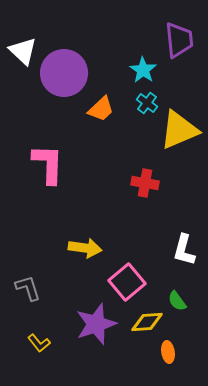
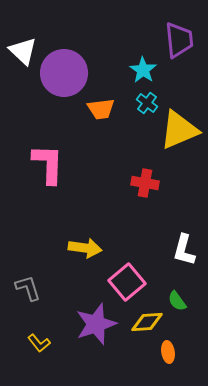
orange trapezoid: rotated 36 degrees clockwise
